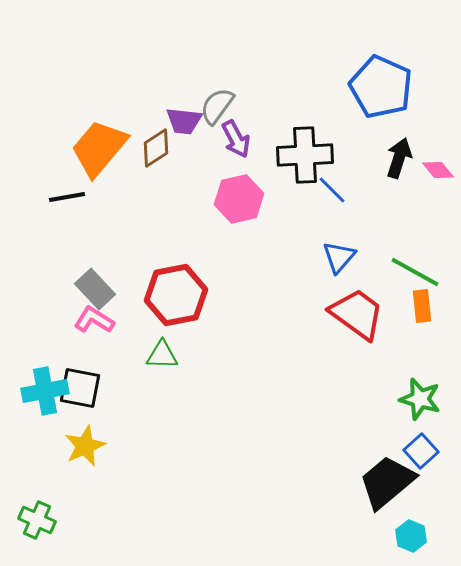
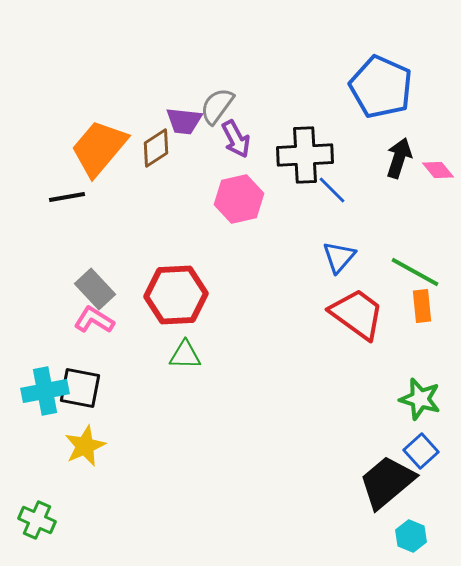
red hexagon: rotated 8 degrees clockwise
green triangle: moved 23 px right
